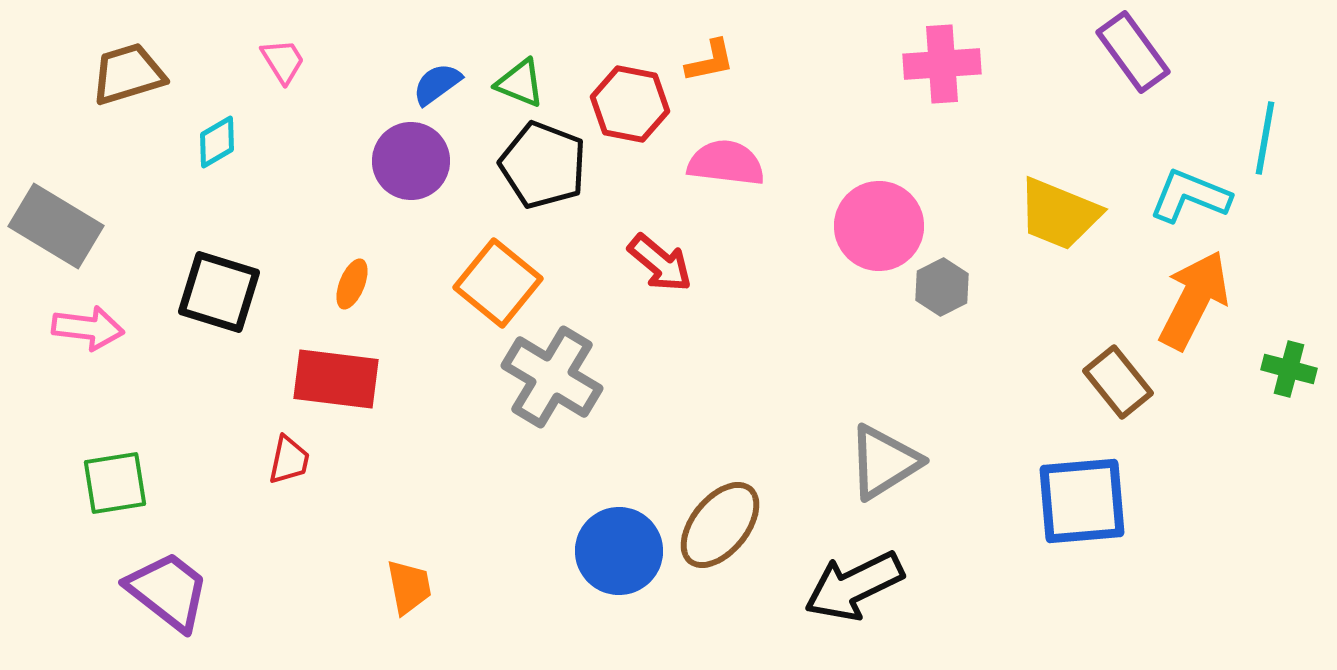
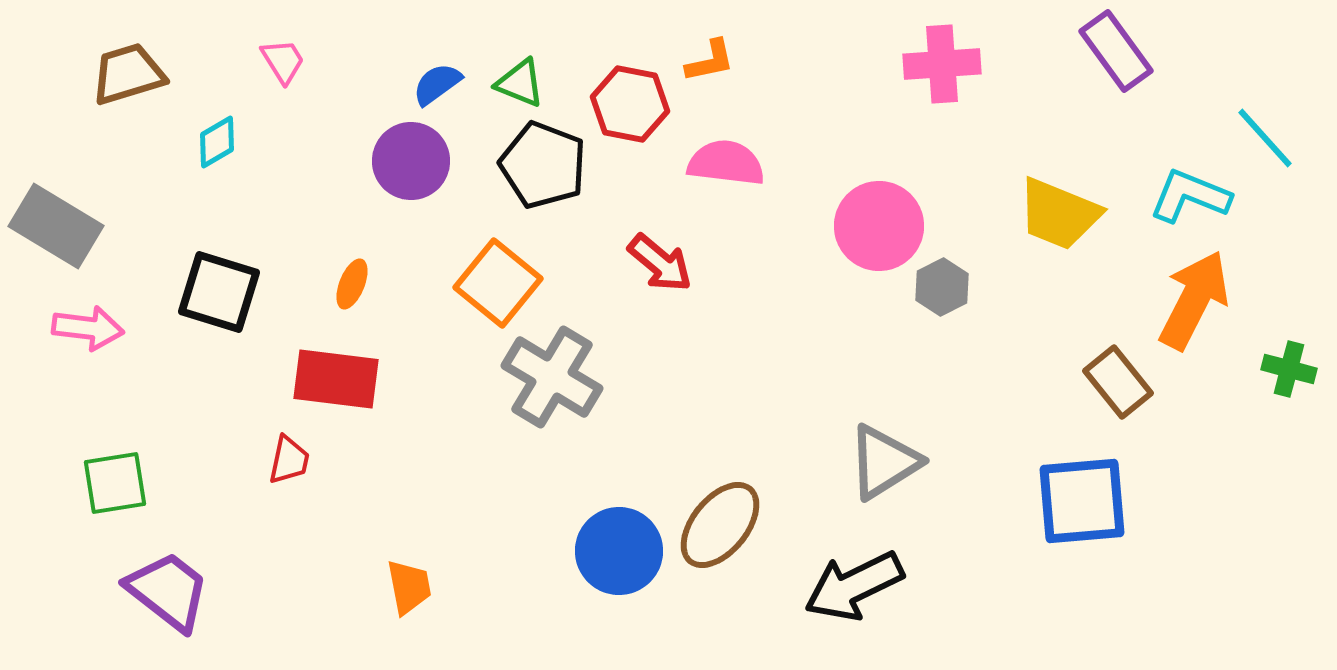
purple rectangle: moved 17 px left, 1 px up
cyan line: rotated 52 degrees counterclockwise
